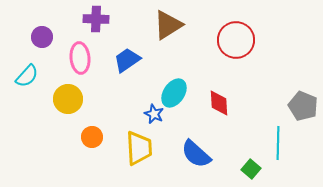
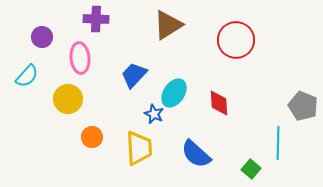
blue trapezoid: moved 7 px right, 15 px down; rotated 12 degrees counterclockwise
